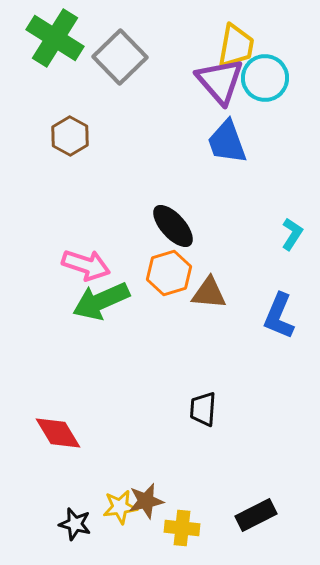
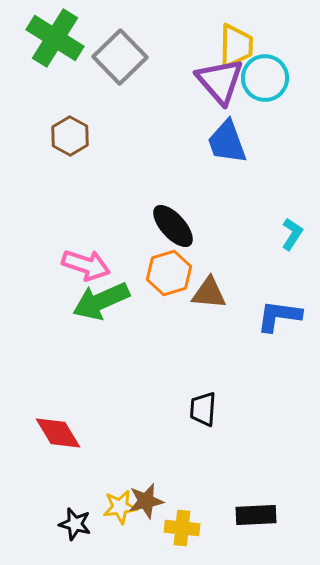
yellow trapezoid: rotated 9 degrees counterclockwise
blue L-shape: rotated 75 degrees clockwise
black rectangle: rotated 24 degrees clockwise
